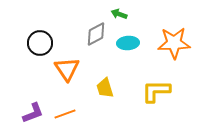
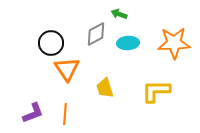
black circle: moved 11 px right
orange line: rotated 65 degrees counterclockwise
